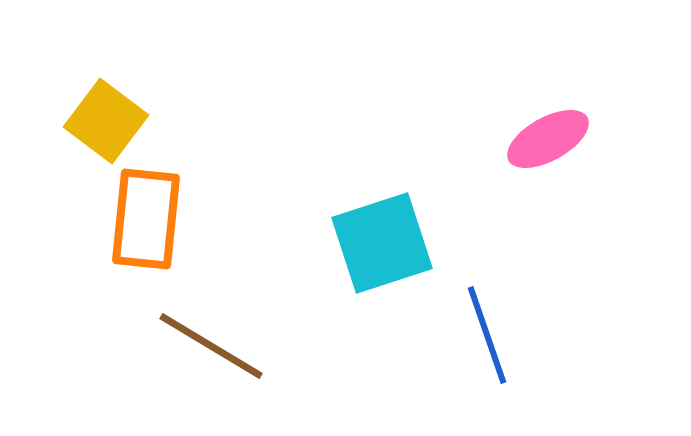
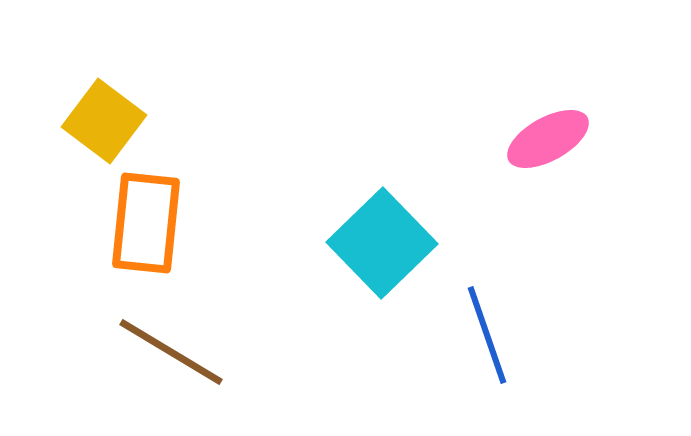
yellow square: moved 2 px left
orange rectangle: moved 4 px down
cyan square: rotated 26 degrees counterclockwise
brown line: moved 40 px left, 6 px down
